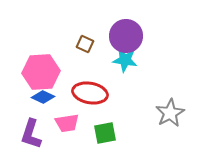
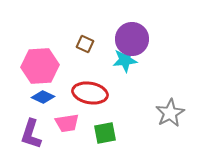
purple circle: moved 6 px right, 3 px down
cyan star: rotated 15 degrees counterclockwise
pink hexagon: moved 1 px left, 6 px up
